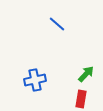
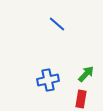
blue cross: moved 13 px right
